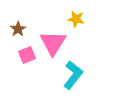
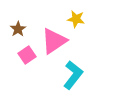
pink triangle: moved 1 px right, 2 px up; rotated 24 degrees clockwise
pink square: rotated 12 degrees counterclockwise
